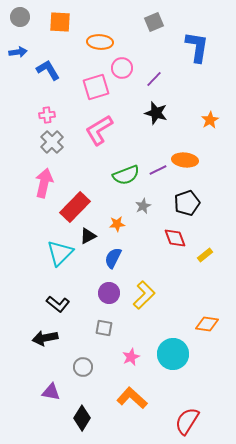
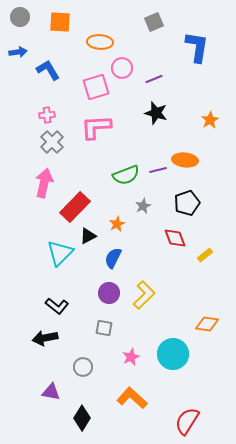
purple line at (154, 79): rotated 24 degrees clockwise
pink L-shape at (99, 130): moved 3 px left, 3 px up; rotated 28 degrees clockwise
purple line at (158, 170): rotated 12 degrees clockwise
orange star at (117, 224): rotated 21 degrees counterclockwise
black L-shape at (58, 304): moved 1 px left, 2 px down
